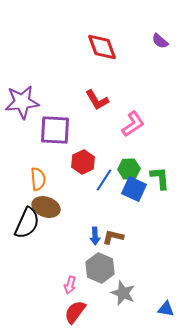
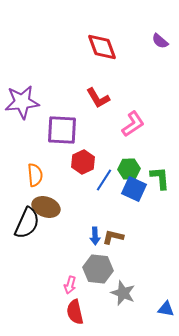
red L-shape: moved 1 px right, 2 px up
purple square: moved 7 px right
orange semicircle: moved 3 px left, 4 px up
gray hexagon: moved 2 px left, 1 px down; rotated 16 degrees counterclockwise
red semicircle: rotated 50 degrees counterclockwise
